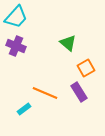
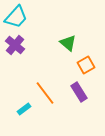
purple cross: moved 1 px left, 1 px up; rotated 18 degrees clockwise
orange square: moved 3 px up
orange line: rotated 30 degrees clockwise
